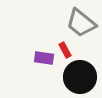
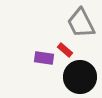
gray trapezoid: rotated 24 degrees clockwise
red rectangle: rotated 21 degrees counterclockwise
